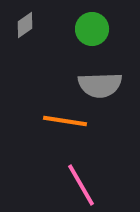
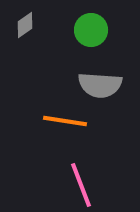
green circle: moved 1 px left, 1 px down
gray semicircle: rotated 6 degrees clockwise
pink line: rotated 9 degrees clockwise
